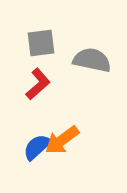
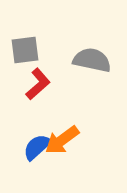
gray square: moved 16 px left, 7 px down
